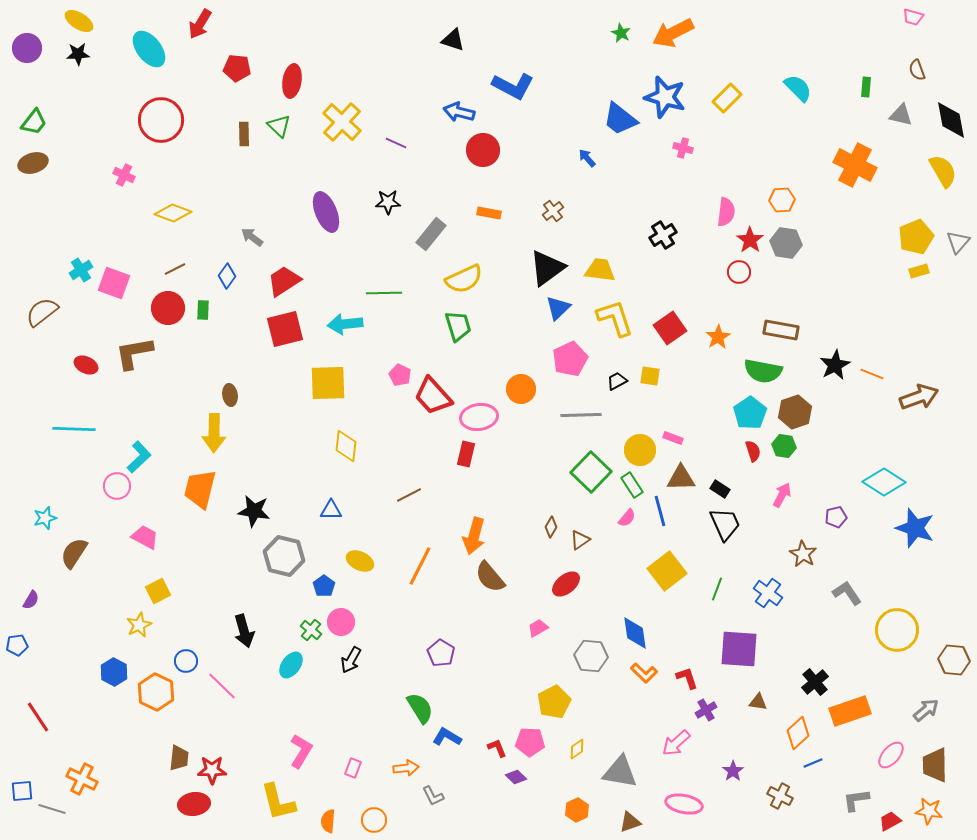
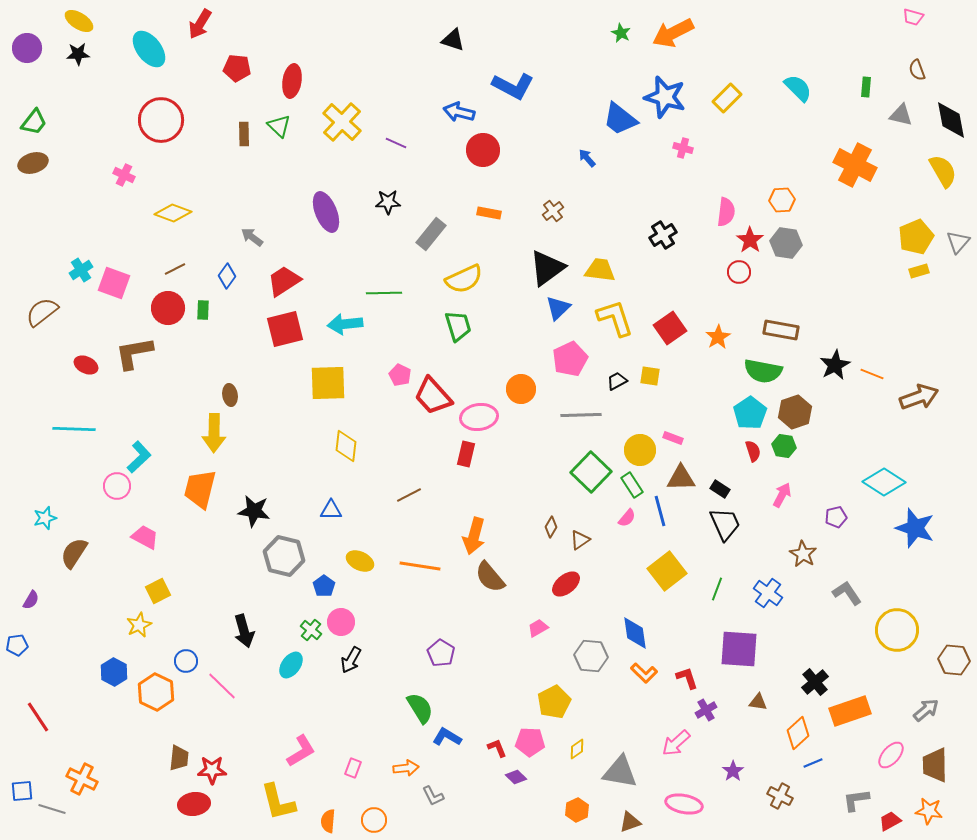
orange line at (420, 566): rotated 72 degrees clockwise
pink L-shape at (301, 751): rotated 28 degrees clockwise
